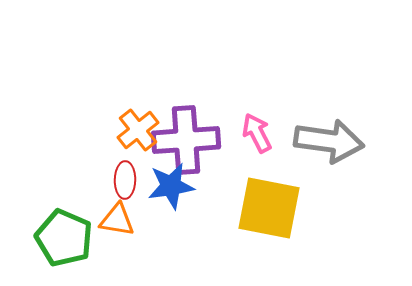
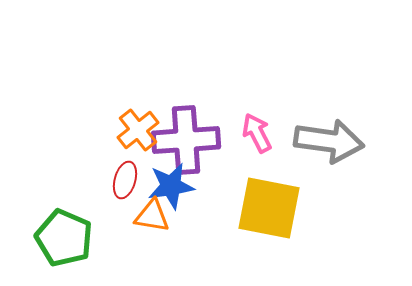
red ellipse: rotated 15 degrees clockwise
orange triangle: moved 35 px right, 4 px up
